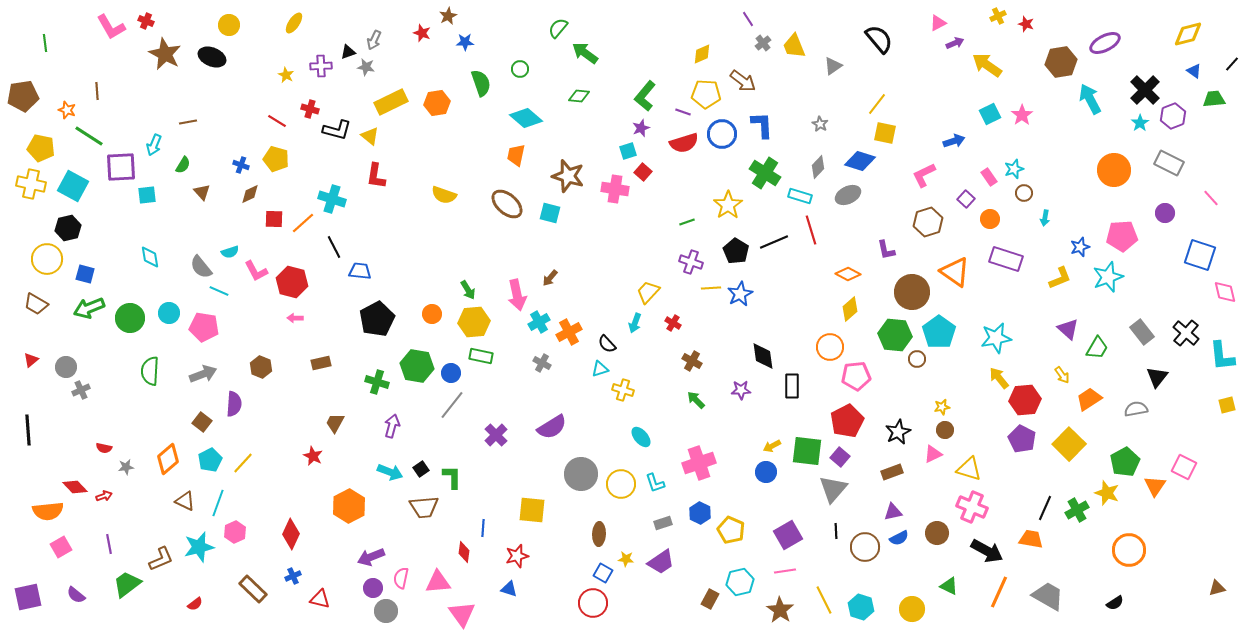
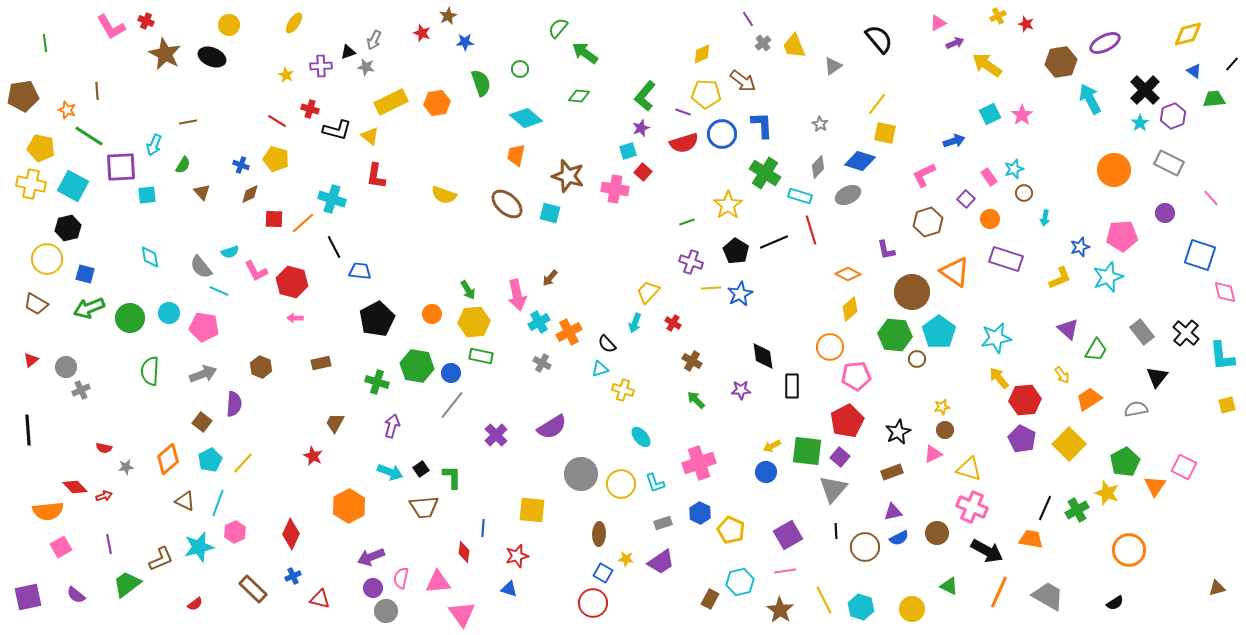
green trapezoid at (1097, 348): moved 1 px left, 2 px down
